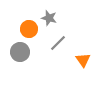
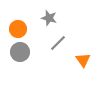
orange circle: moved 11 px left
